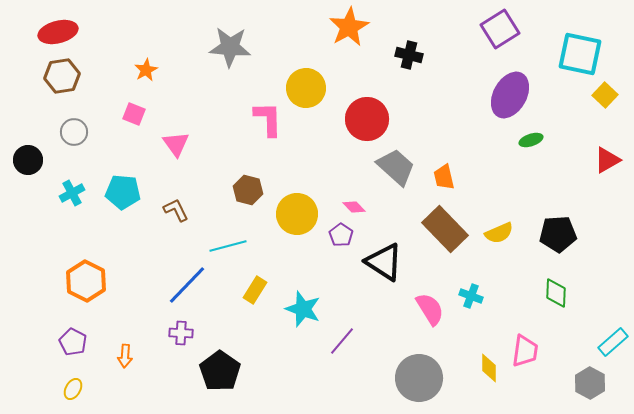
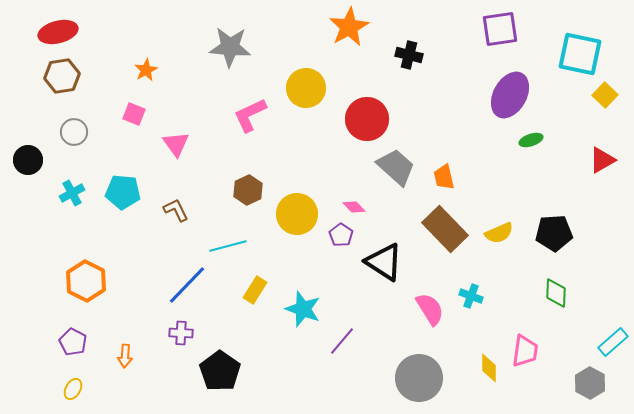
purple square at (500, 29): rotated 24 degrees clockwise
pink L-shape at (268, 119): moved 18 px left, 4 px up; rotated 114 degrees counterclockwise
red triangle at (607, 160): moved 5 px left
brown hexagon at (248, 190): rotated 20 degrees clockwise
black pentagon at (558, 234): moved 4 px left, 1 px up
